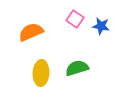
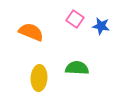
orange semicircle: rotated 45 degrees clockwise
green semicircle: rotated 20 degrees clockwise
yellow ellipse: moved 2 px left, 5 px down
